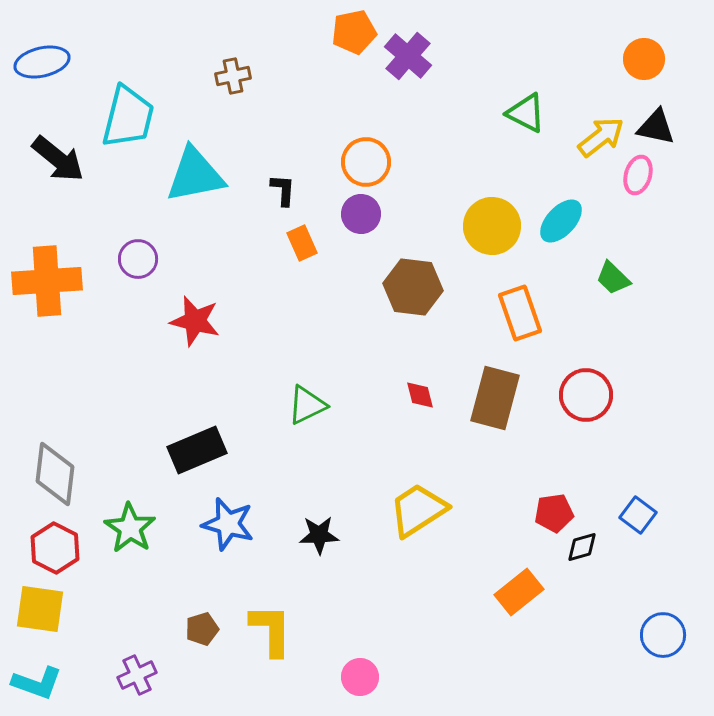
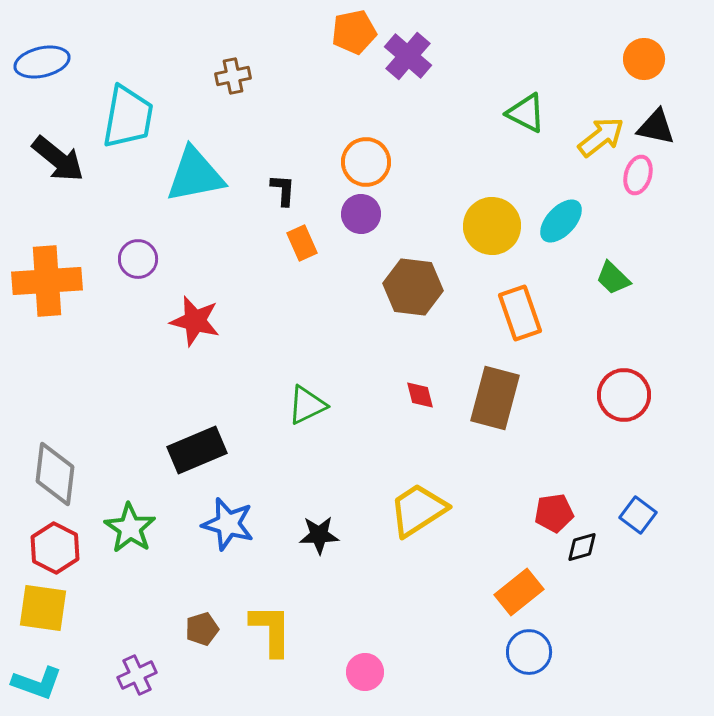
cyan trapezoid at (128, 117): rotated 4 degrees counterclockwise
red circle at (586, 395): moved 38 px right
yellow square at (40, 609): moved 3 px right, 1 px up
blue circle at (663, 635): moved 134 px left, 17 px down
pink circle at (360, 677): moved 5 px right, 5 px up
